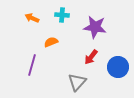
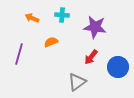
purple line: moved 13 px left, 11 px up
gray triangle: rotated 12 degrees clockwise
